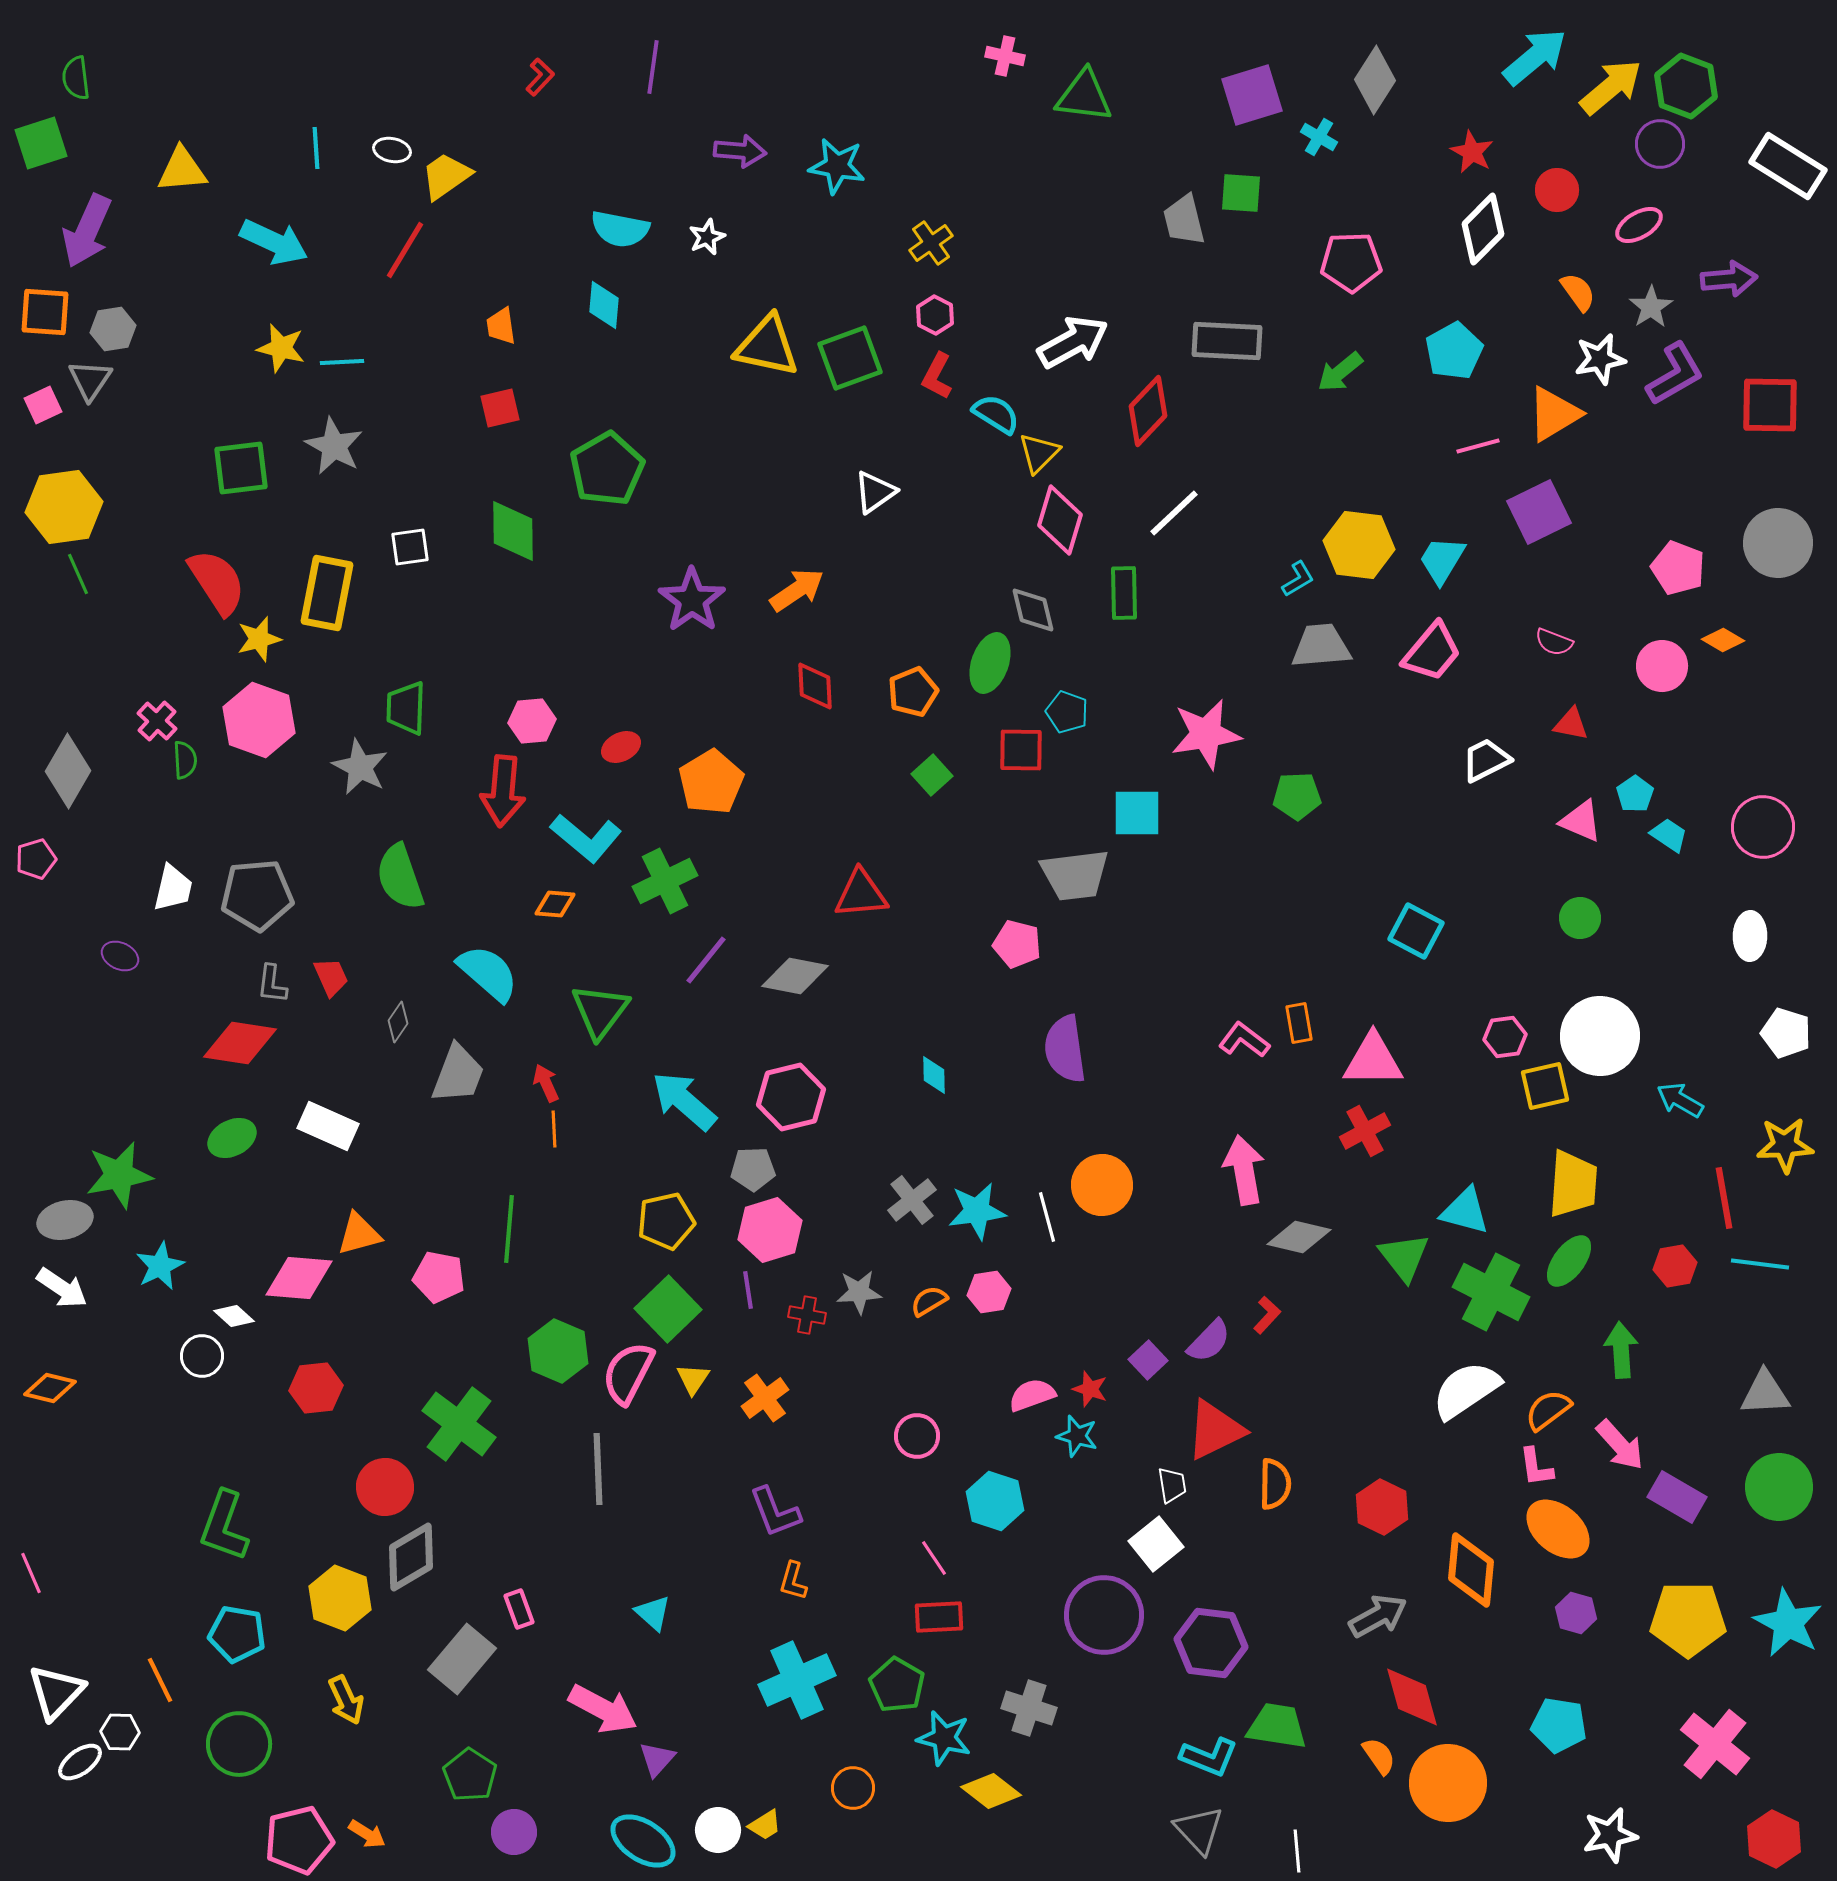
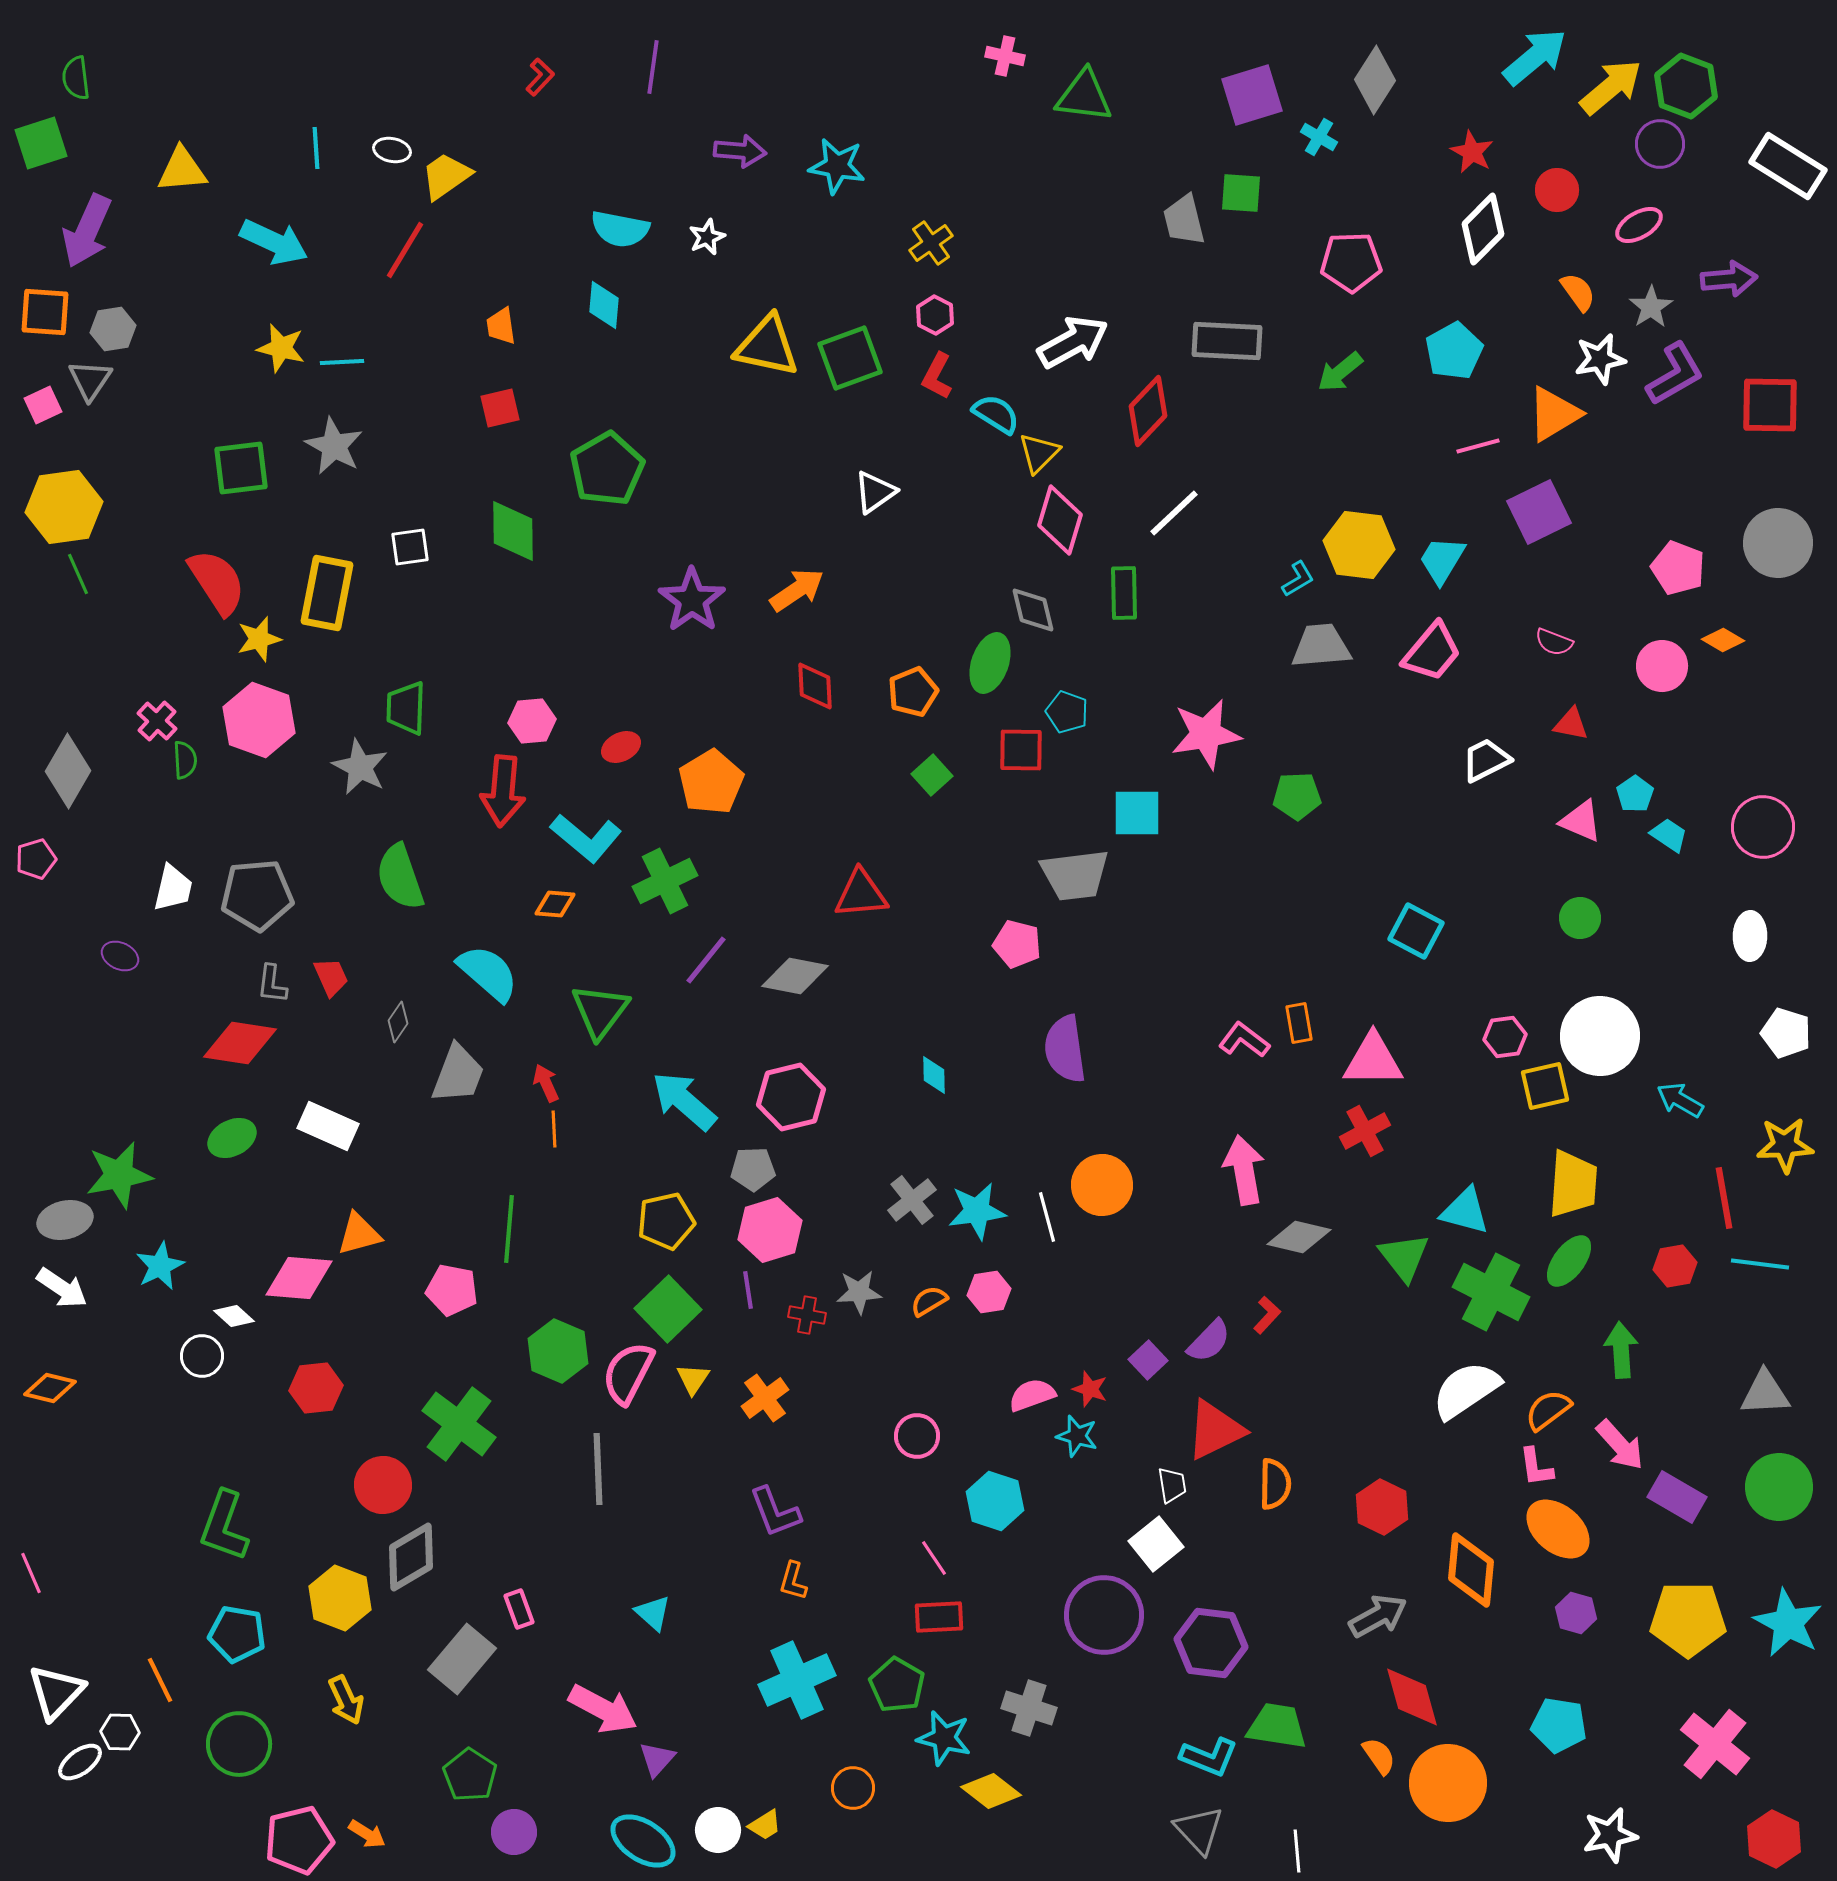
pink pentagon at (439, 1277): moved 13 px right, 13 px down
red circle at (385, 1487): moved 2 px left, 2 px up
